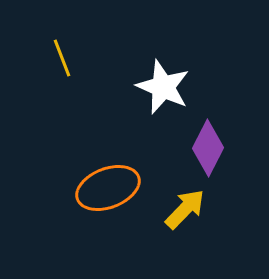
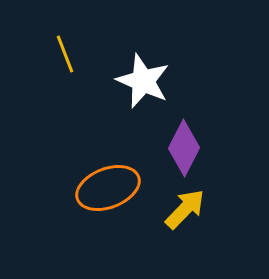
yellow line: moved 3 px right, 4 px up
white star: moved 20 px left, 6 px up
purple diamond: moved 24 px left
